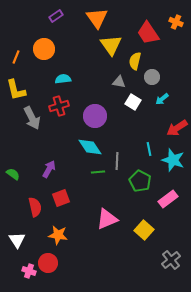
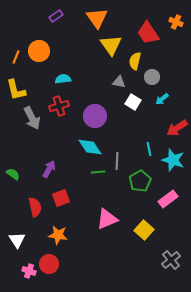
orange circle: moved 5 px left, 2 px down
green pentagon: rotated 15 degrees clockwise
red circle: moved 1 px right, 1 px down
